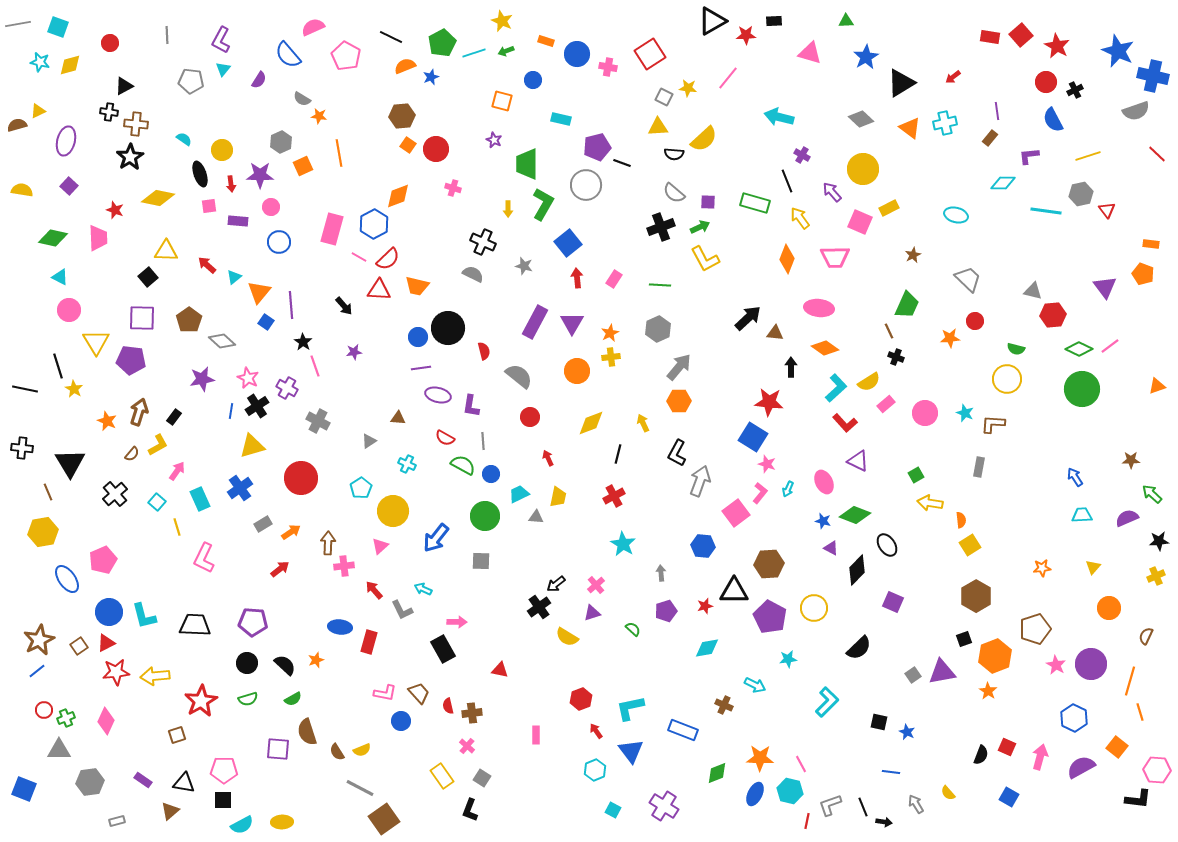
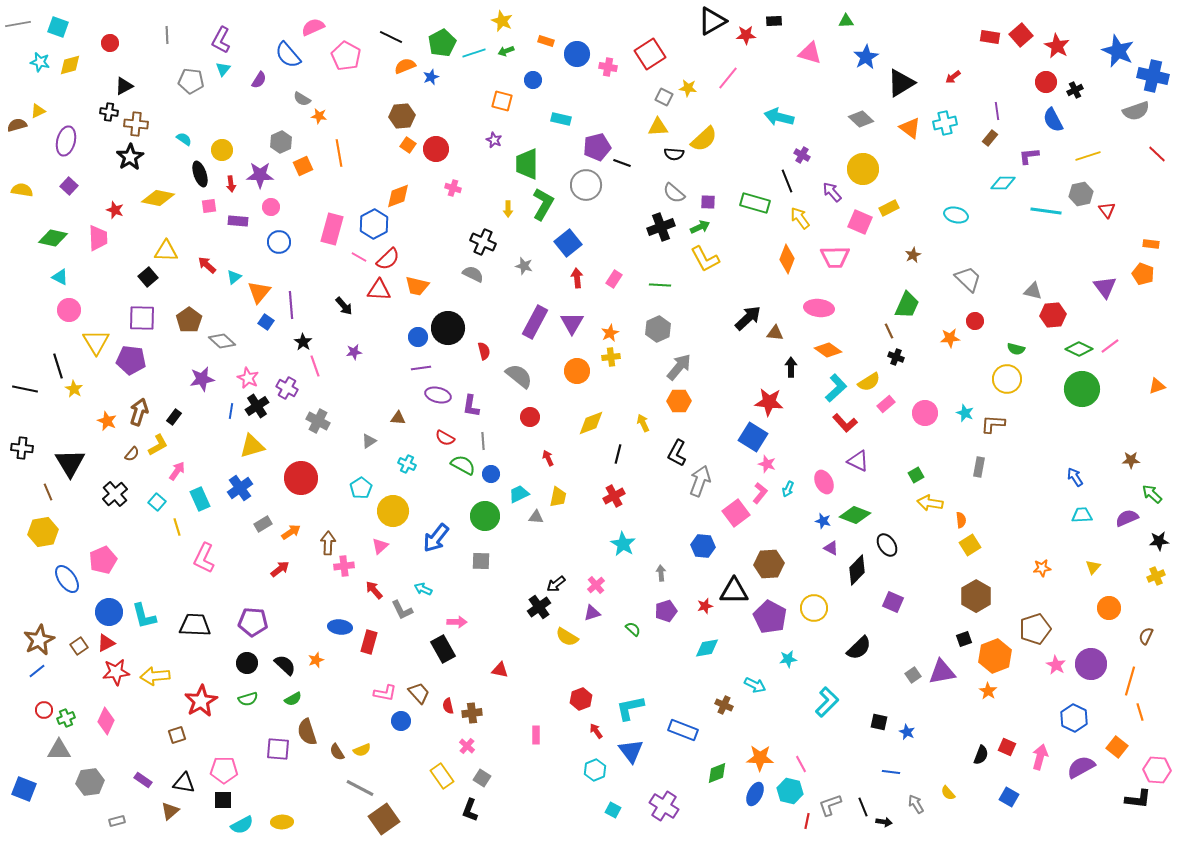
orange diamond at (825, 348): moved 3 px right, 2 px down
